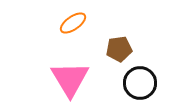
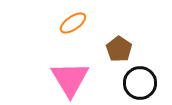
brown pentagon: rotated 30 degrees counterclockwise
